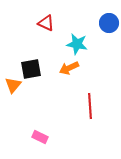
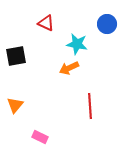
blue circle: moved 2 px left, 1 px down
black square: moved 15 px left, 13 px up
orange triangle: moved 2 px right, 20 px down
